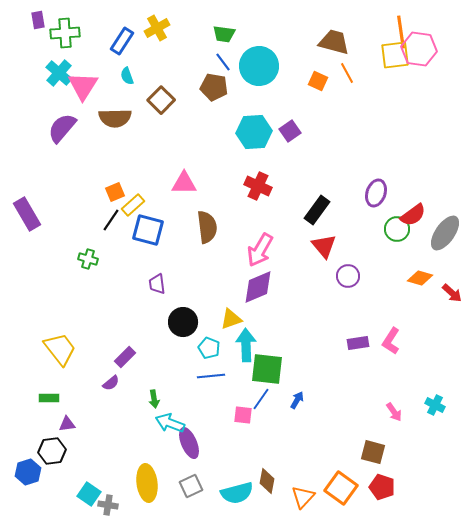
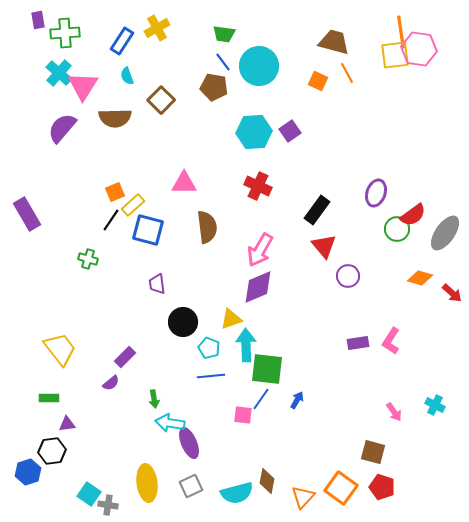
cyan arrow at (170, 423): rotated 12 degrees counterclockwise
